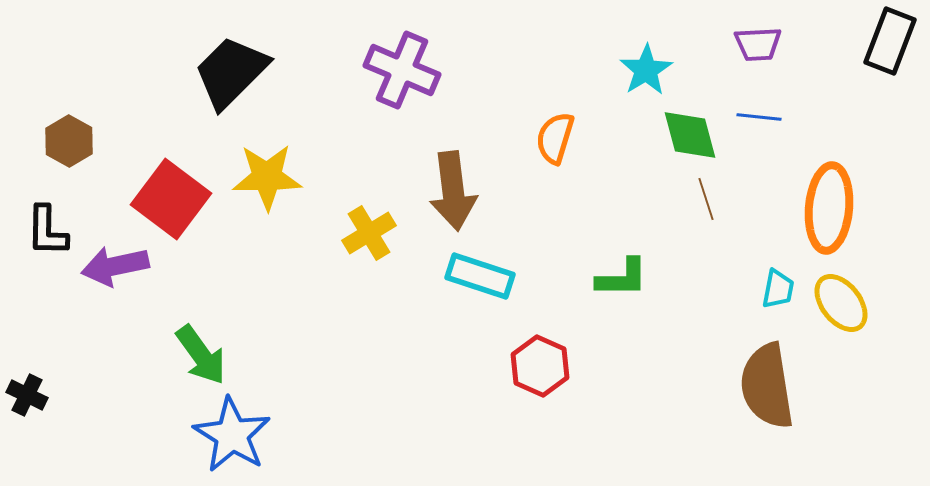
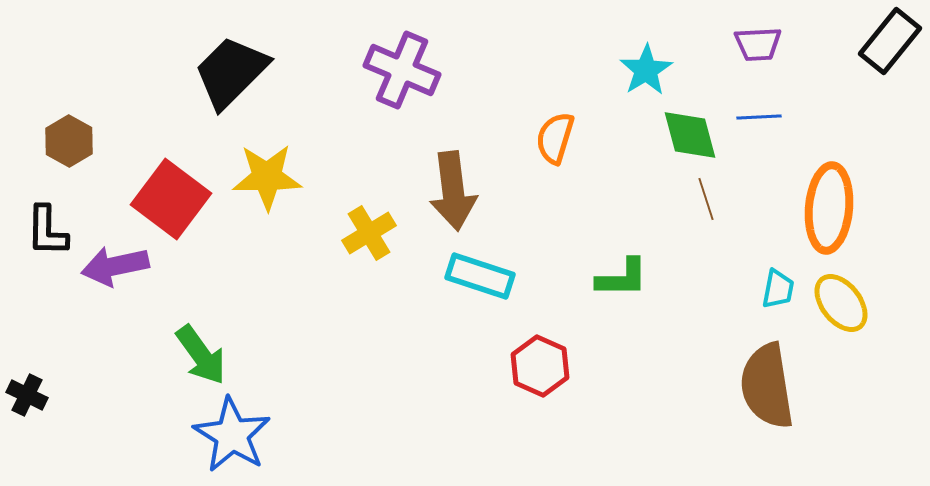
black rectangle: rotated 18 degrees clockwise
blue line: rotated 9 degrees counterclockwise
